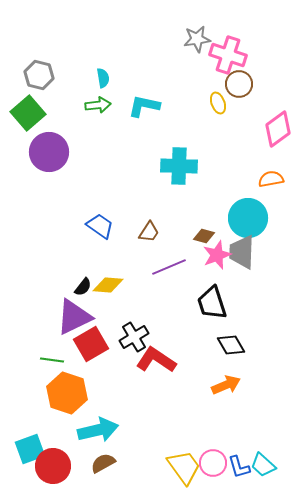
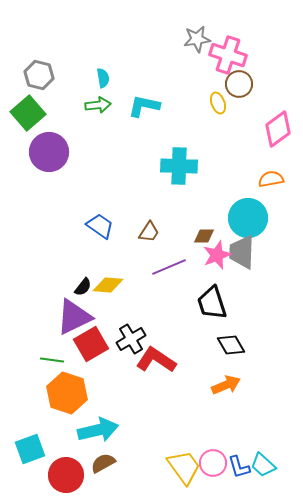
brown diamond: rotated 15 degrees counterclockwise
black cross: moved 3 px left, 2 px down
red circle: moved 13 px right, 9 px down
